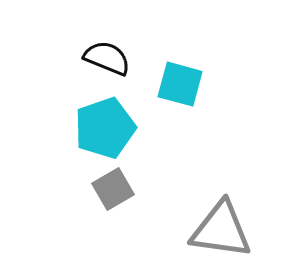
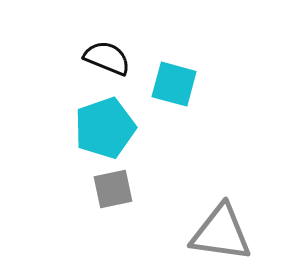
cyan square: moved 6 px left
gray square: rotated 18 degrees clockwise
gray triangle: moved 3 px down
